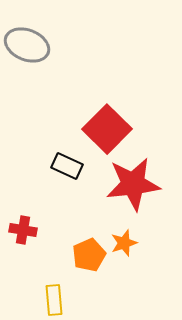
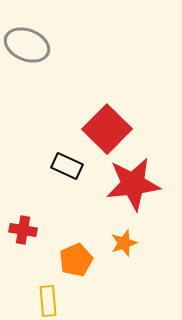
orange pentagon: moved 13 px left, 5 px down
yellow rectangle: moved 6 px left, 1 px down
